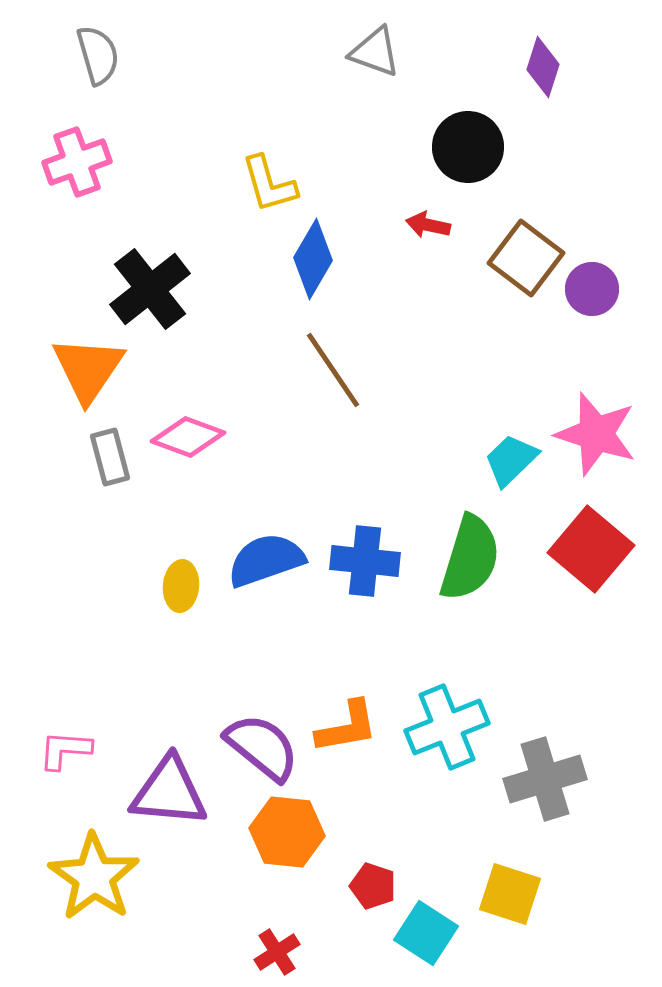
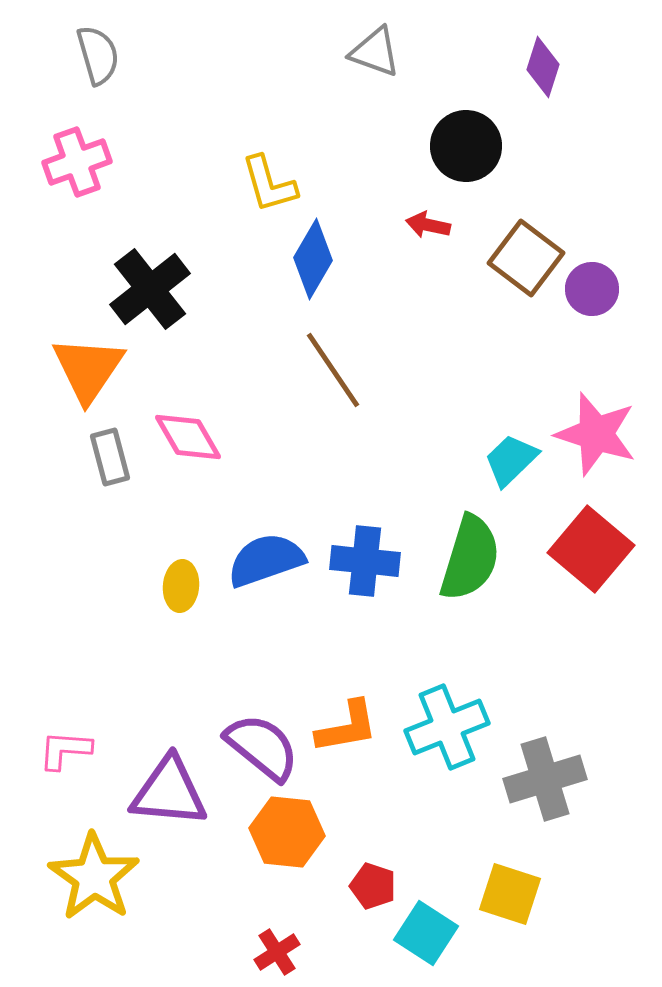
black circle: moved 2 px left, 1 px up
pink diamond: rotated 40 degrees clockwise
